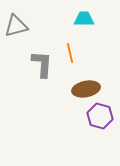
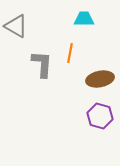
gray triangle: rotated 45 degrees clockwise
orange line: rotated 24 degrees clockwise
brown ellipse: moved 14 px right, 10 px up
